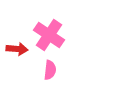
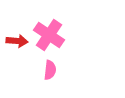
red arrow: moved 8 px up
